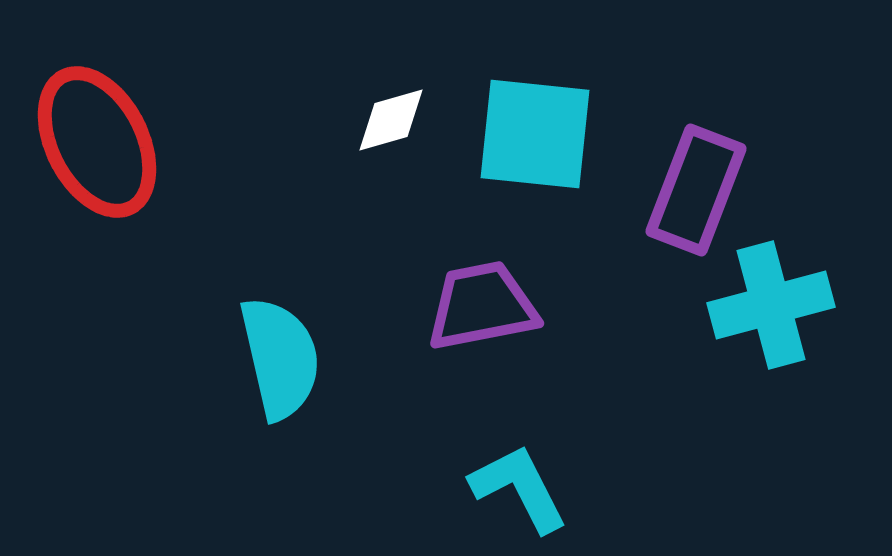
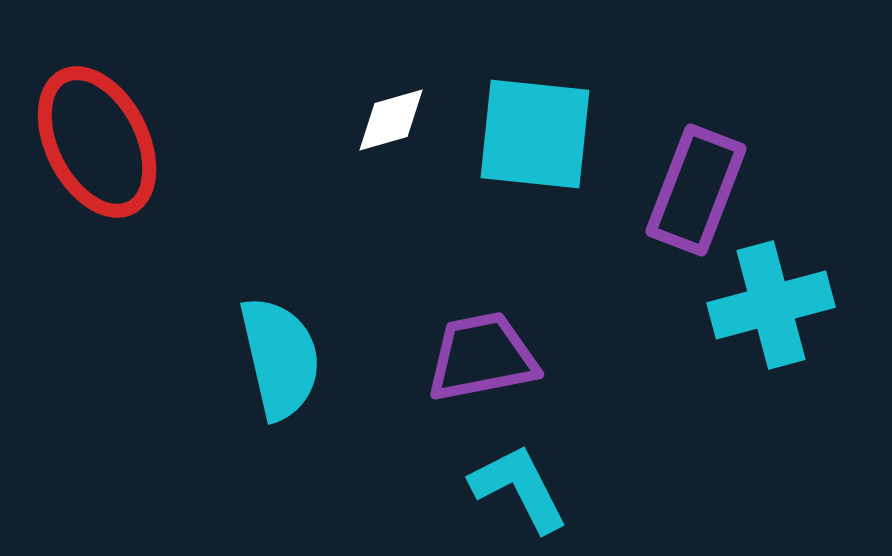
purple trapezoid: moved 51 px down
